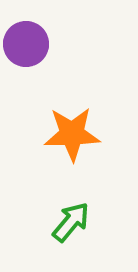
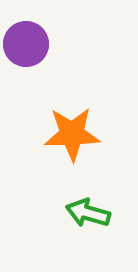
green arrow: moved 17 px right, 9 px up; rotated 114 degrees counterclockwise
